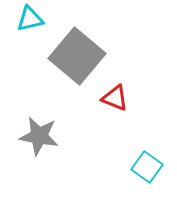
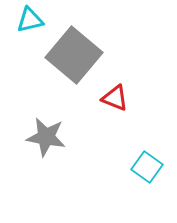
cyan triangle: moved 1 px down
gray square: moved 3 px left, 1 px up
gray star: moved 7 px right, 1 px down
